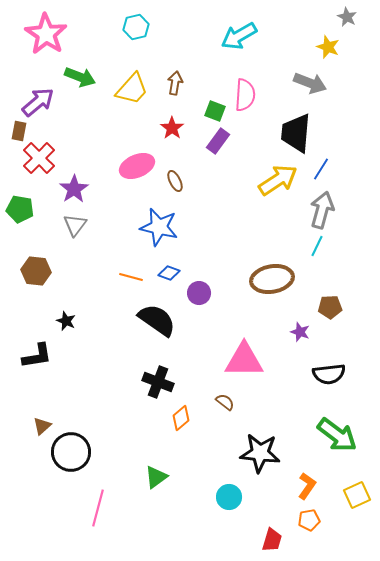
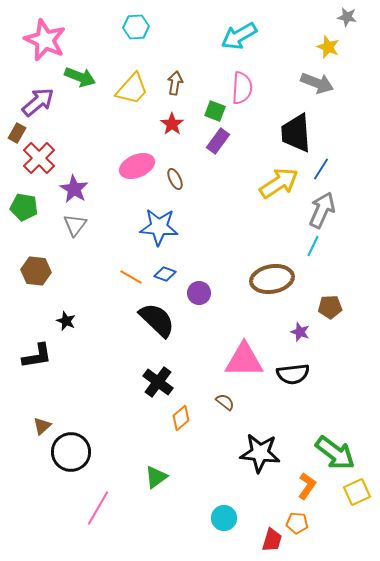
gray star at (347, 17): rotated 18 degrees counterclockwise
cyan hexagon at (136, 27): rotated 10 degrees clockwise
pink star at (46, 34): moved 1 px left, 6 px down; rotated 9 degrees counterclockwise
gray arrow at (310, 83): moved 7 px right
pink semicircle at (245, 95): moved 3 px left, 7 px up
red star at (172, 128): moved 4 px up
brown rectangle at (19, 131): moved 2 px left, 2 px down; rotated 18 degrees clockwise
black trapezoid at (296, 133): rotated 9 degrees counterclockwise
yellow arrow at (278, 180): moved 1 px right, 3 px down
brown ellipse at (175, 181): moved 2 px up
purple star at (74, 189): rotated 8 degrees counterclockwise
green pentagon at (20, 209): moved 4 px right, 2 px up
gray arrow at (322, 210): rotated 9 degrees clockwise
blue star at (159, 227): rotated 9 degrees counterclockwise
cyan line at (317, 246): moved 4 px left
blue diamond at (169, 273): moved 4 px left, 1 px down
orange line at (131, 277): rotated 15 degrees clockwise
black semicircle at (157, 320): rotated 9 degrees clockwise
black semicircle at (329, 374): moved 36 px left
black cross at (158, 382): rotated 16 degrees clockwise
green arrow at (337, 435): moved 2 px left, 18 px down
yellow square at (357, 495): moved 3 px up
cyan circle at (229, 497): moved 5 px left, 21 px down
pink line at (98, 508): rotated 15 degrees clockwise
orange pentagon at (309, 520): moved 12 px left, 3 px down; rotated 15 degrees clockwise
